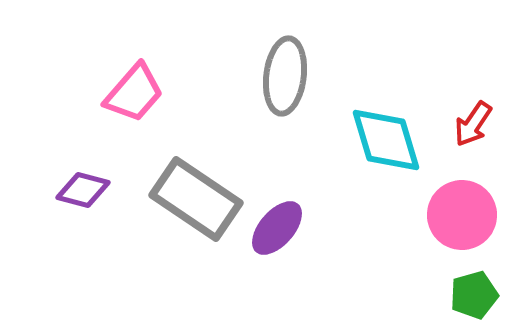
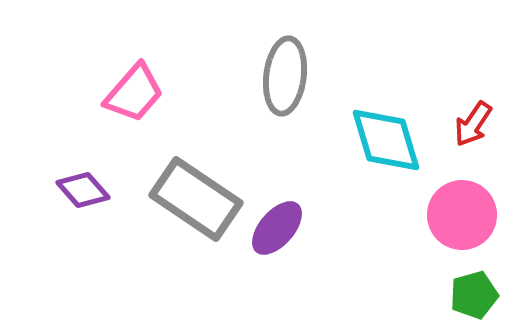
purple diamond: rotated 34 degrees clockwise
